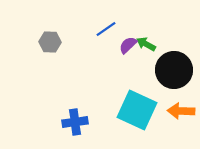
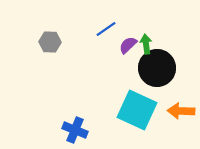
green arrow: rotated 54 degrees clockwise
black circle: moved 17 px left, 2 px up
blue cross: moved 8 px down; rotated 30 degrees clockwise
